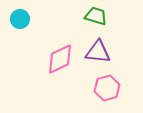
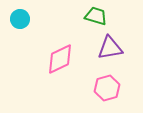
purple triangle: moved 12 px right, 4 px up; rotated 16 degrees counterclockwise
